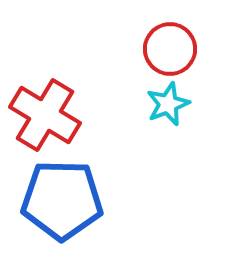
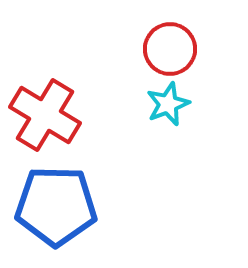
blue pentagon: moved 6 px left, 6 px down
